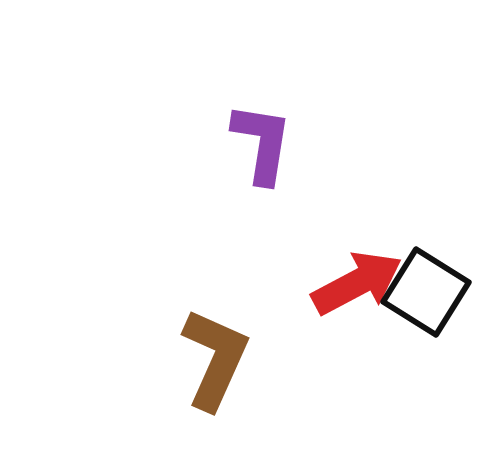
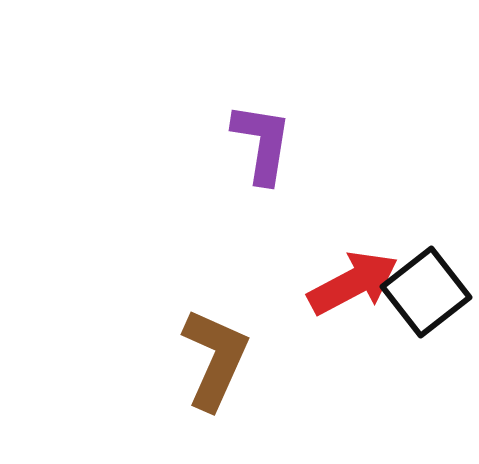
red arrow: moved 4 px left
black square: rotated 20 degrees clockwise
